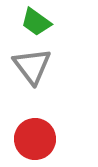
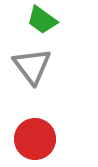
green trapezoid: moved 6 px right, 2 px up
